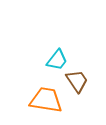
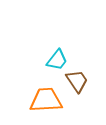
orange trapezoid: rotated 12 degrees counterclockwise
